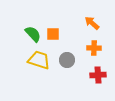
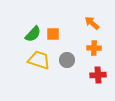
green semicircle: rotated 84 degrees clockwise
